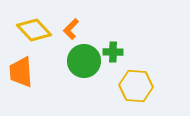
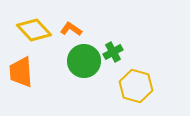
orange L-shape: rotated 80 degrees clockwise
green cross: rotated 30 degrees counterclockwise
yellow hexagon: rotated 12 degrees clockwise
